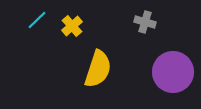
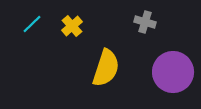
cyan line: moved 5 px left, 4 px down
yellow semicircle: moved 8 px right, 1 px up
